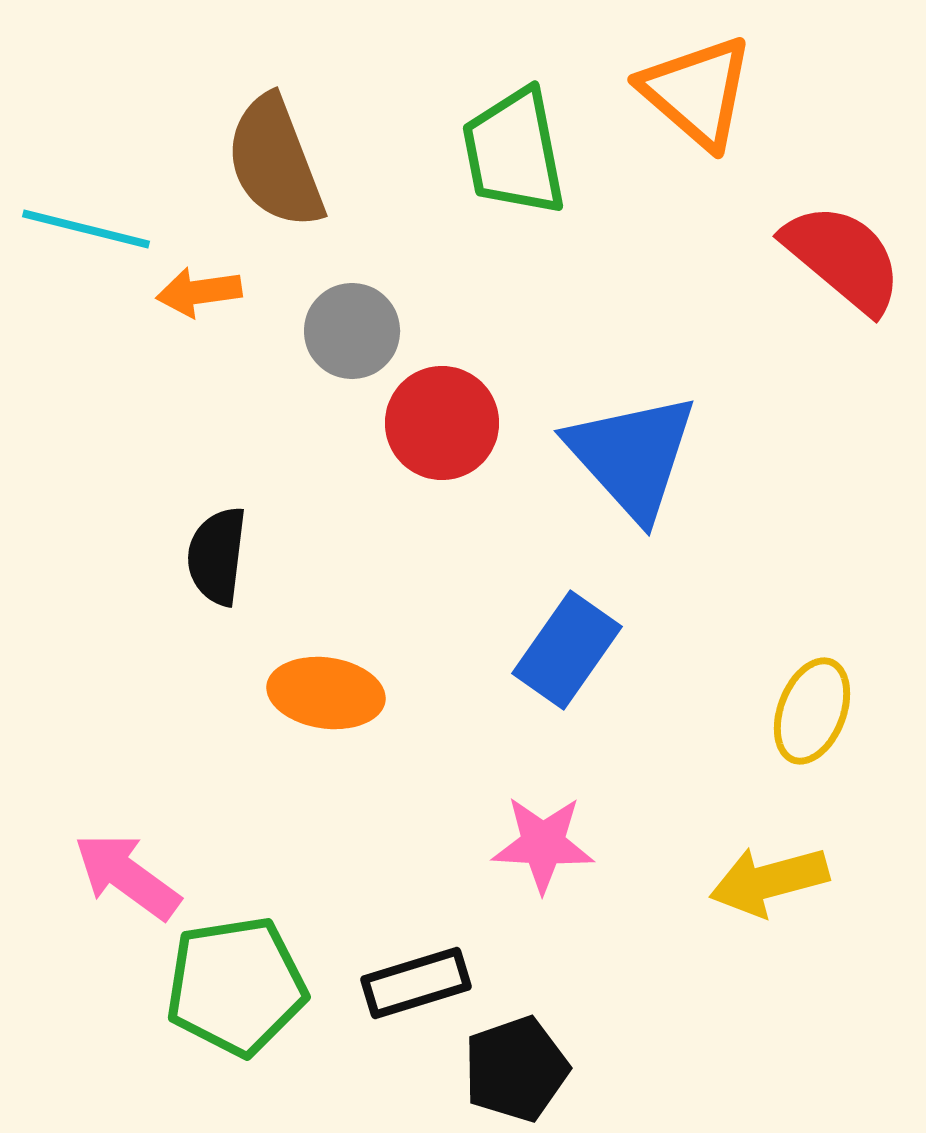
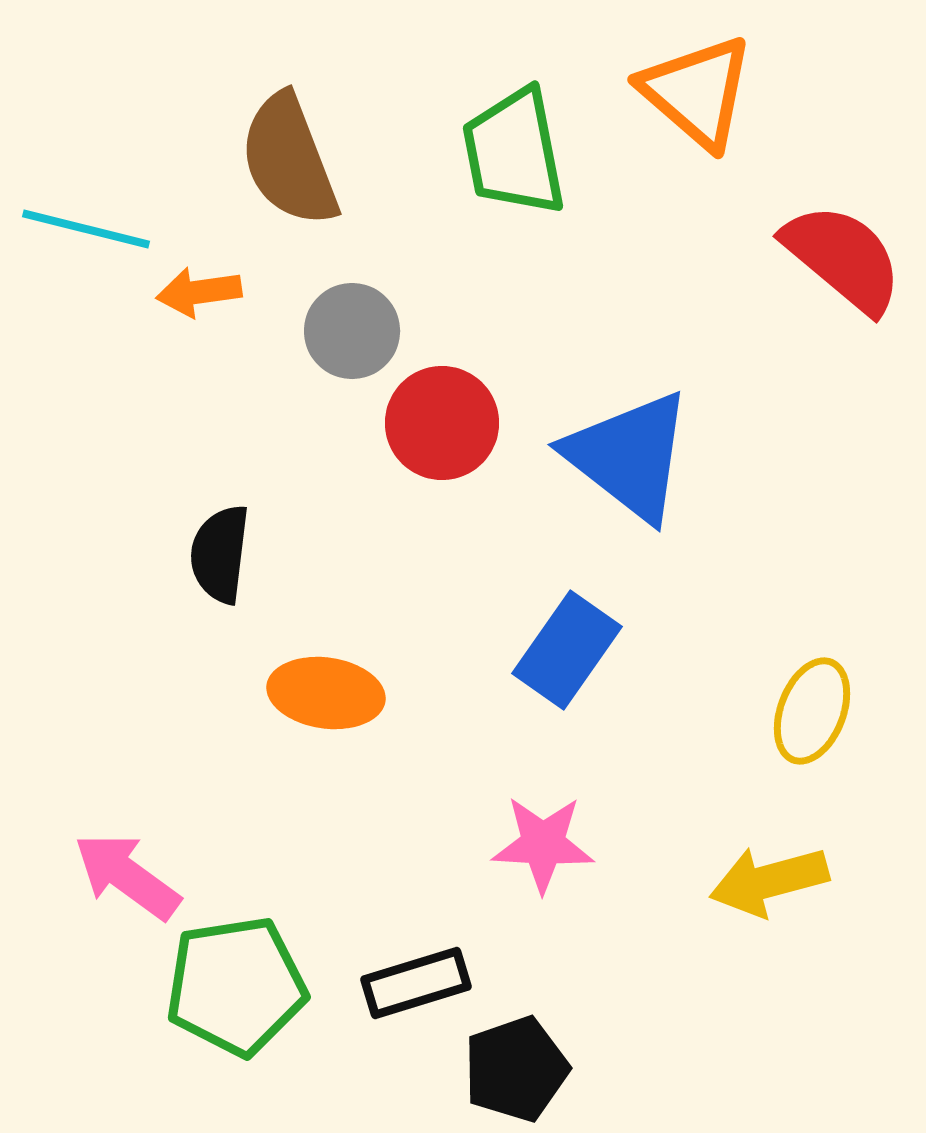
brown semicircle: moved 14 px right, 2 px up
blue triangle: moved 3 px left; rotated 10 degrees counterclockwise
black semicircle: moved 3 px right, 2 px up
